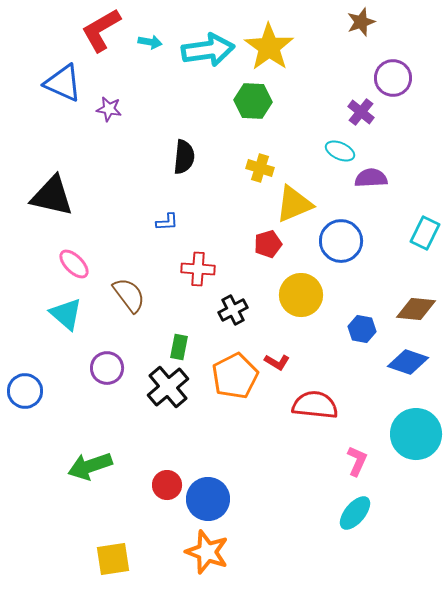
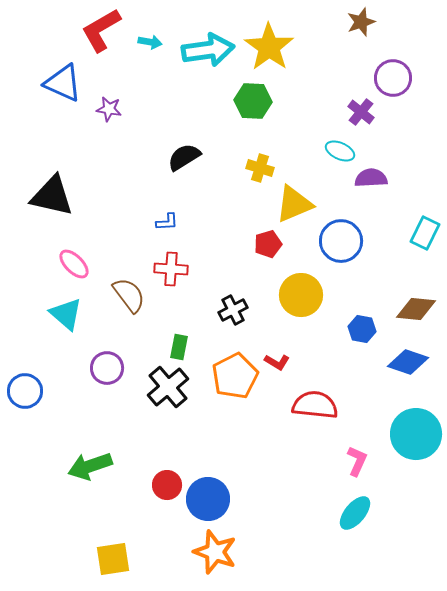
black semicircle at (184, 157): rotated 128 degrees counterclockwise
red cross at (198, 269): moved 27 px left
orange star at (207, 552): moved 8 px right
